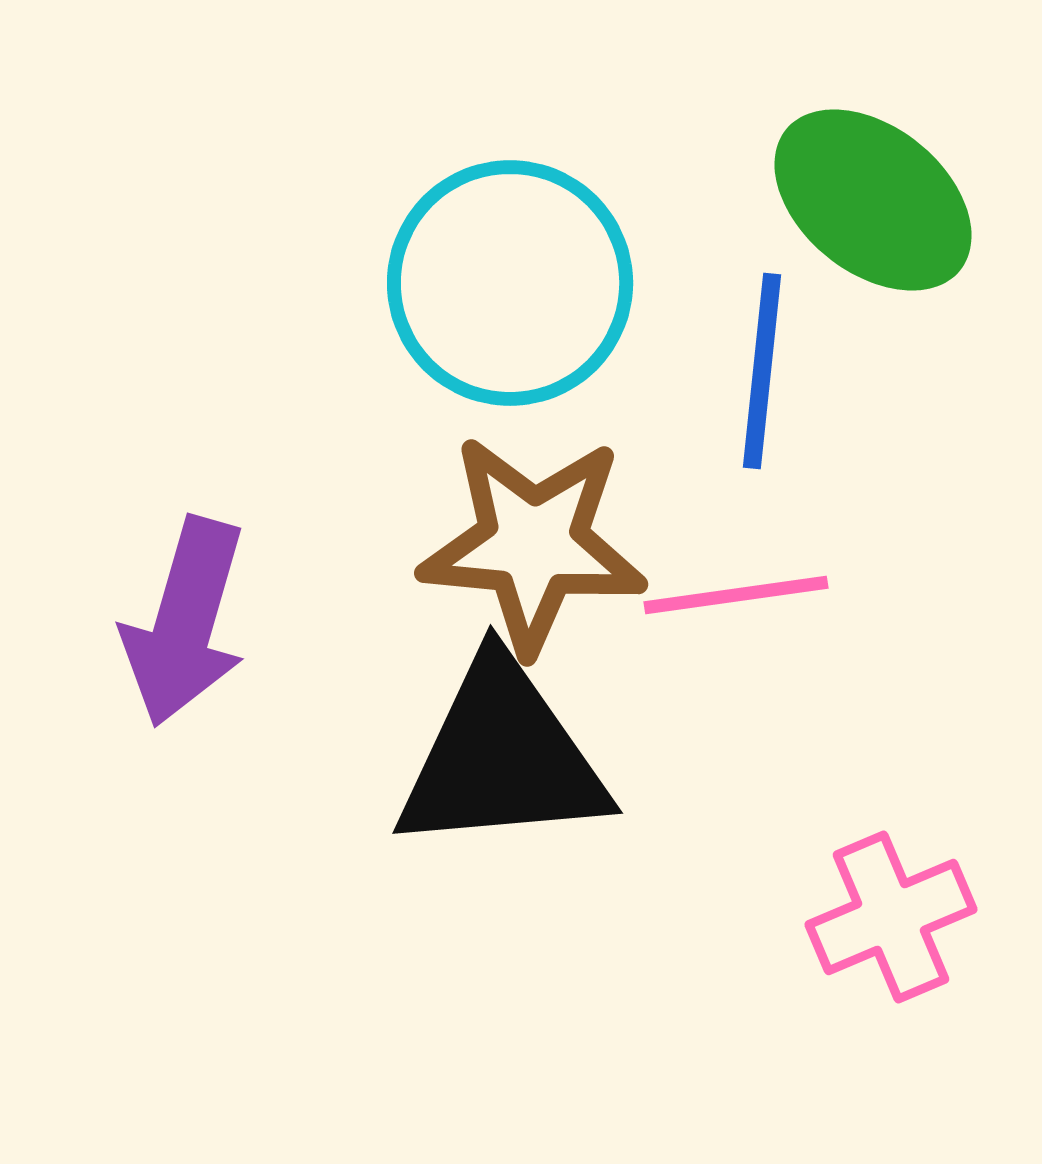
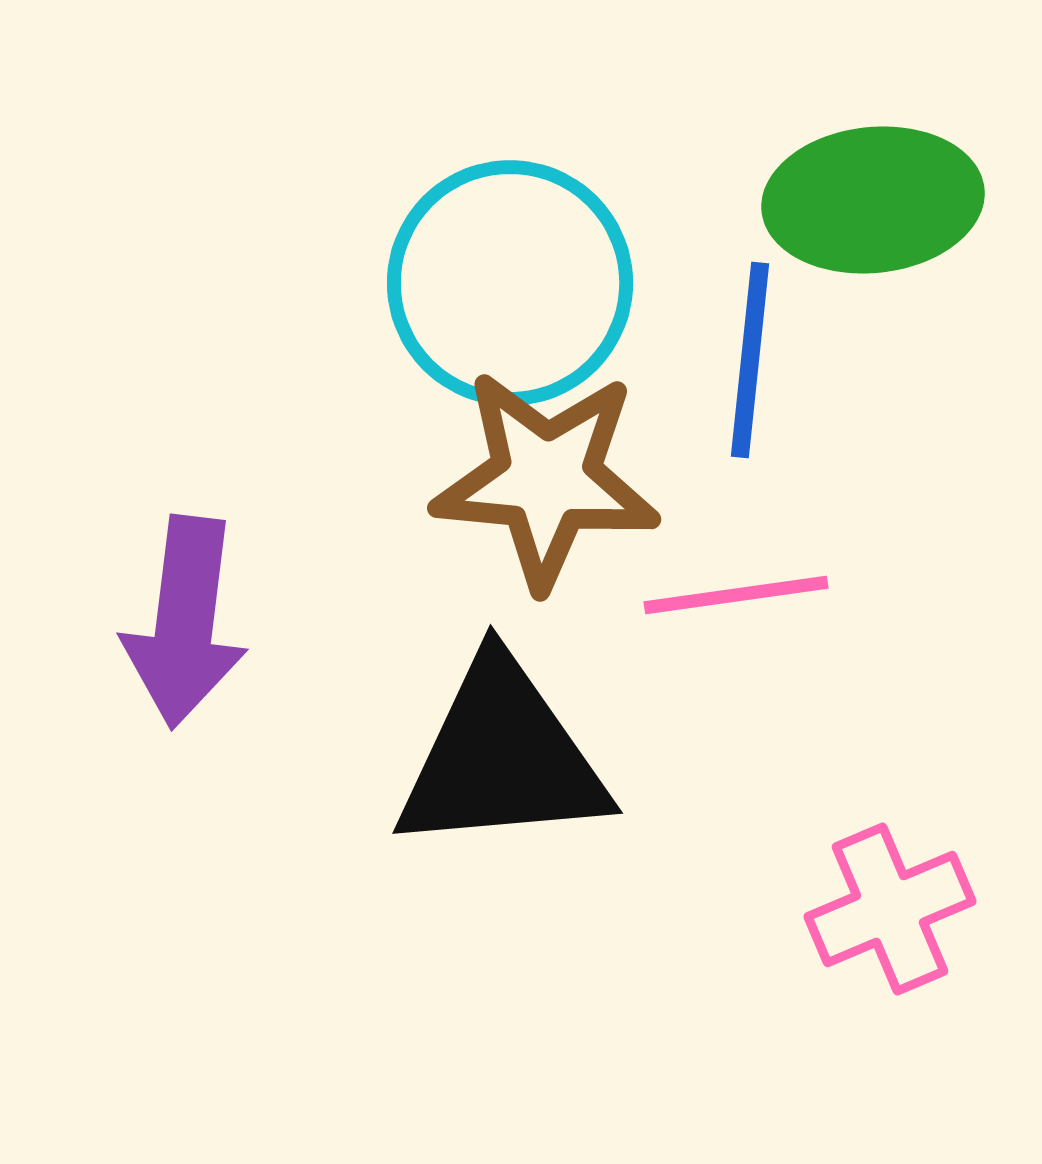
green ellipse: rotated 45 degrees counterclockwise
blue line: moved 12 px left, 11 px up
brown star: moved 13 px right, 65 px up
purple arrow: rotated 9 degrees counterclockwise
pink cross: moved 1 px left, 8 px up
